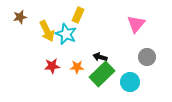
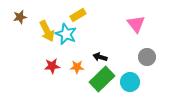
yellow rectangle: rotated 35 degrees clockwise
pink triangle: rotated 18 degrees counterclockwise
green rectangle: moved 5 px down
